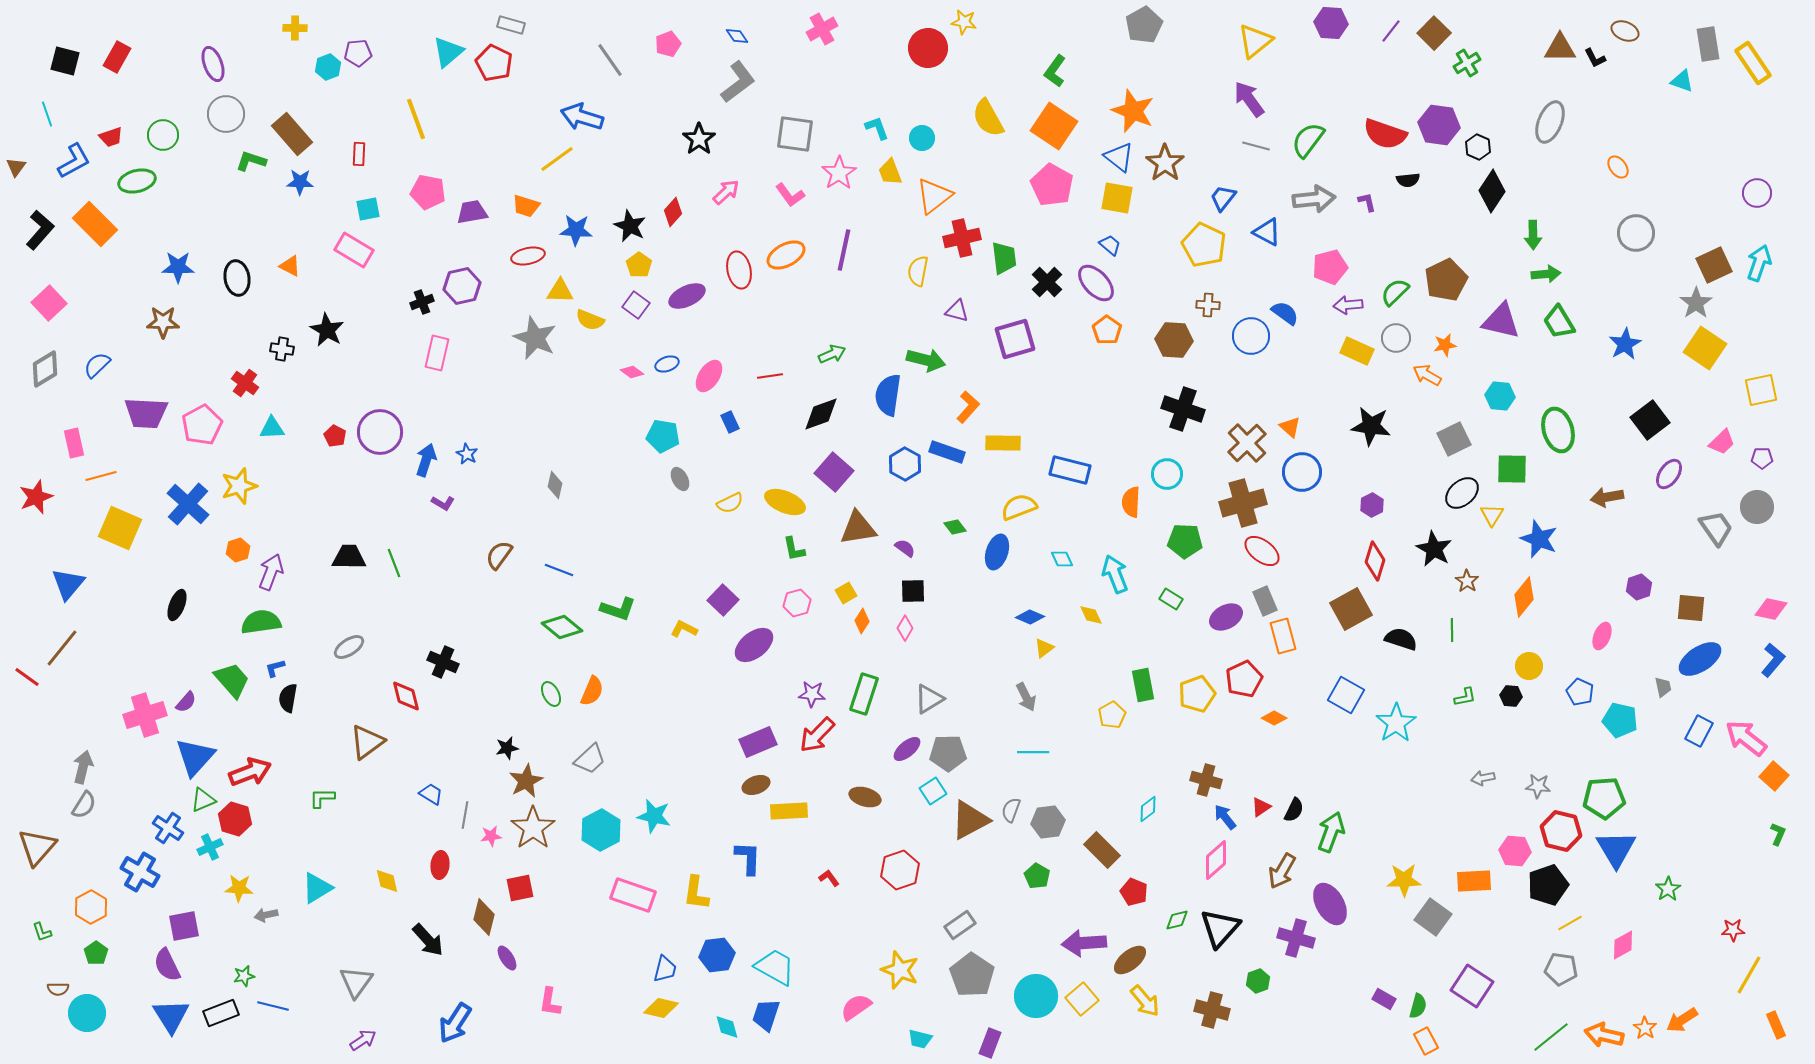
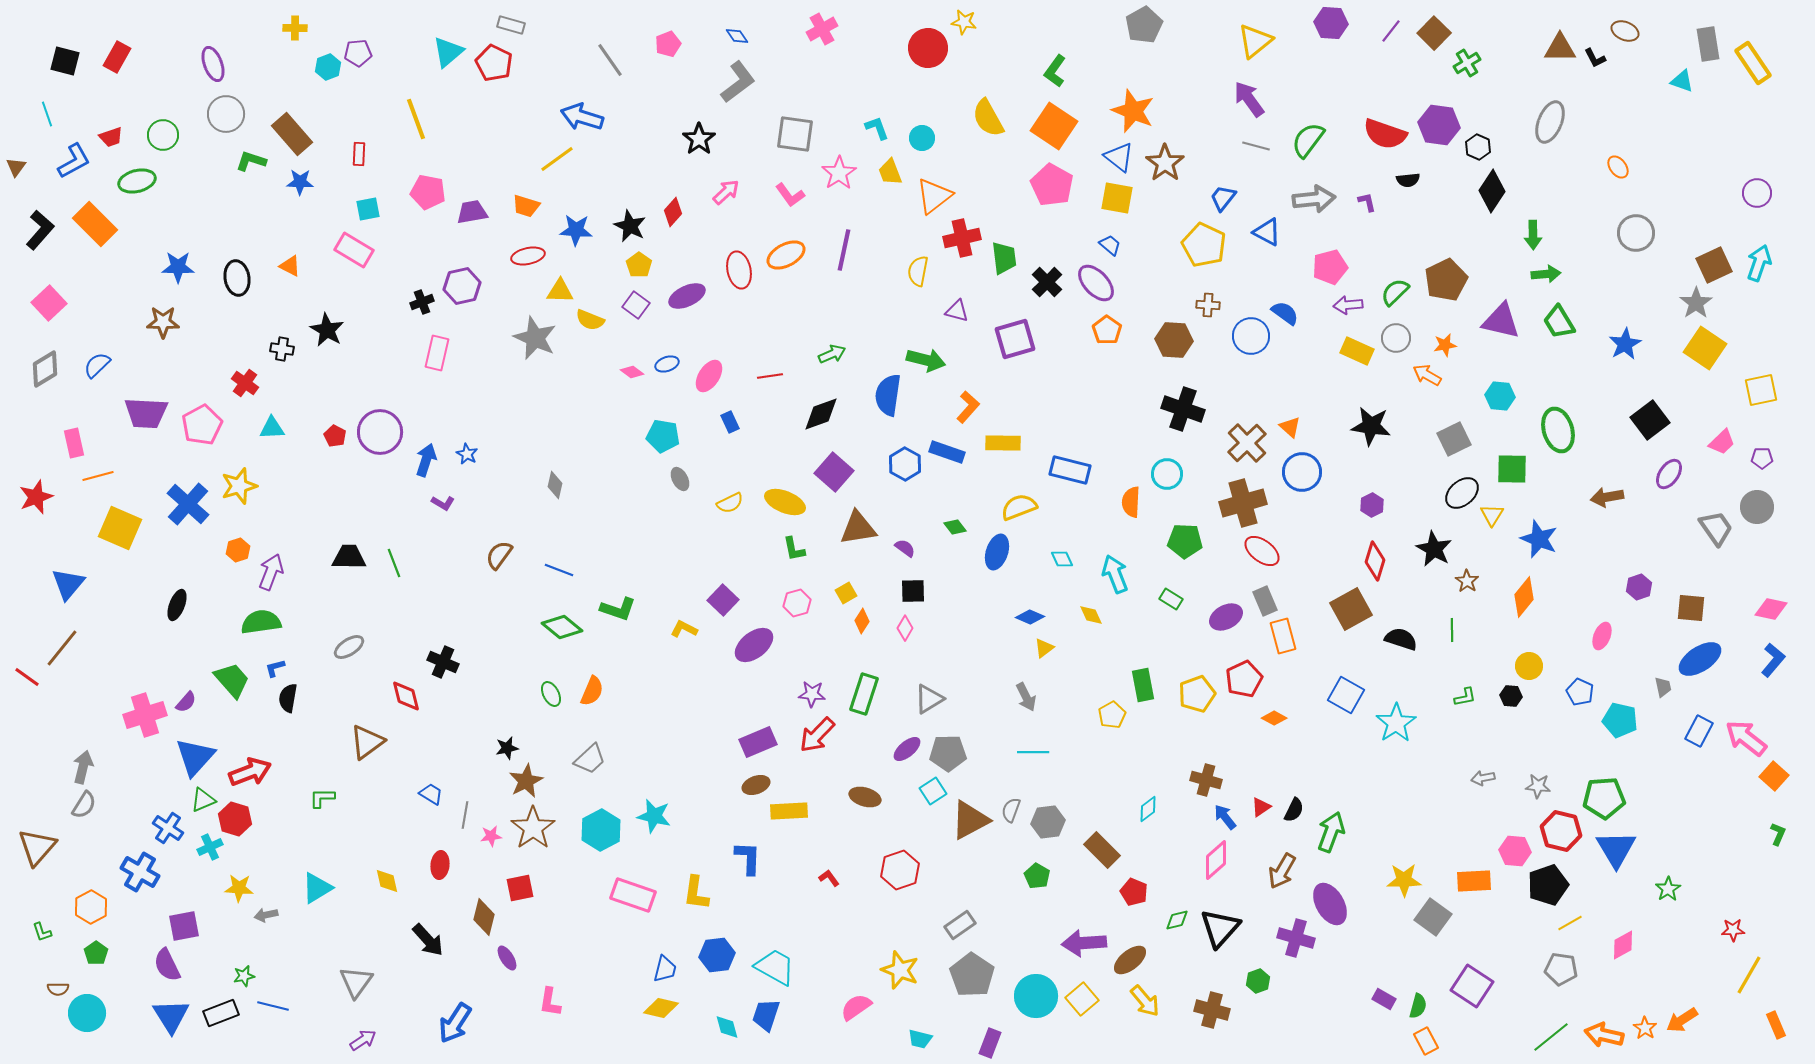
orange line at (101, 476): moved 3 px left
